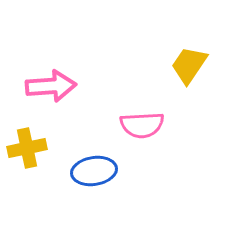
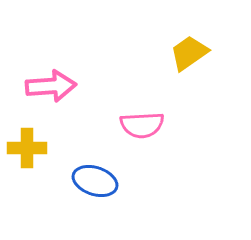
yellow trapezoid: moved 12 px up; rotated 21 degrees clockwise
yellow cross: rotated 12 degrees clockwise
blue ellipse: moved 1 px right, 10 px down; rotated 27 degrees clockwise
